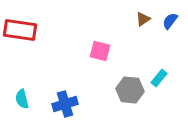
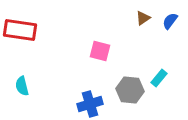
brown triangle: moved 1 px up
cyan semicircle: moved 13 px up
blue cross: moved 25 px right
